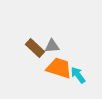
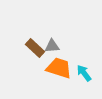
cyan arrow: moved 6 px right, 2 px up
